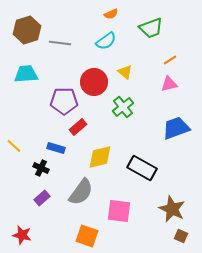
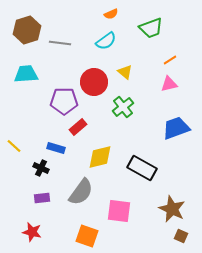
purple rectangle: rotated 35 degrees clockwise
red star: moved 10 px right, 3 px up
